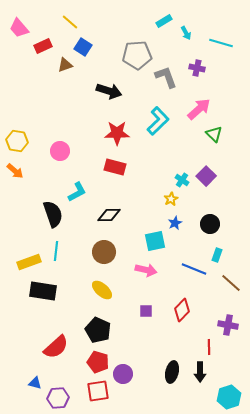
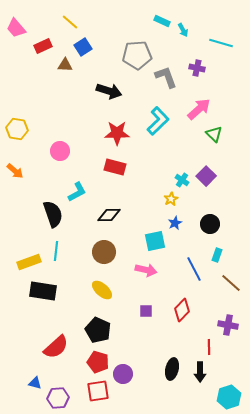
cyan rectangle at (164, 21): moved 2 px left; rotated 56 degrees clockwise
pink trapezoid at (19, 28): moved 3 px left
cyan arrow at (186, 33): moved 3 px left, 3 px up
blue square at (83, 47): rotated 24 degrees clockwise
brown triangle at (65, 65): rotated 21 degrees clockwise
yellow hexagon at (17, 141): moved 12 px up
blue line at (194, 269): rotated 40 degrees clockwise
black ellipse at (172, 372): moved 3 px up
